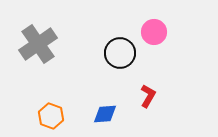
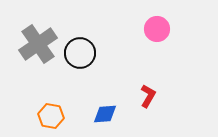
pink circle: moved 3 px right, 3 px up
black circle: moved 40 px left
orange hexagon: rotated 10 degrees counterclockwise
